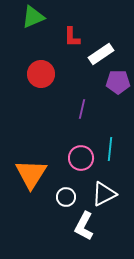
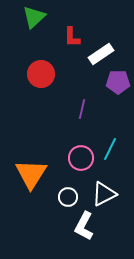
green triangle: moved 1 px right; rotated 20 degrees counterclockwise
cyan line: rotated 20 degrees clockwise
white circle: moved 2 px right
